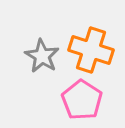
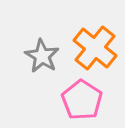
orange cross: moved 4 px right, 2 px up; rotated 21 degrees clockwise
